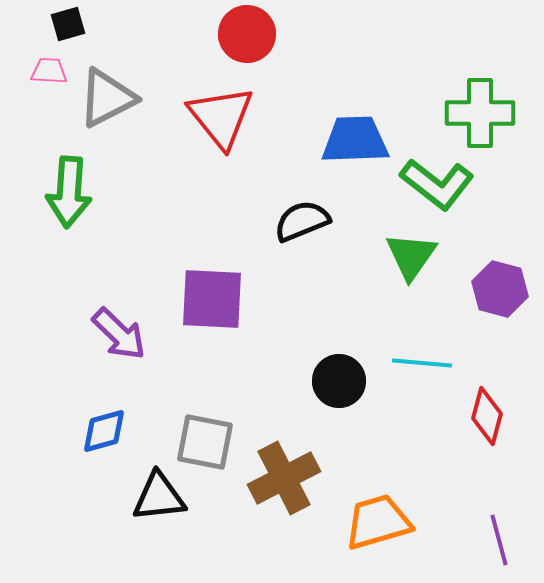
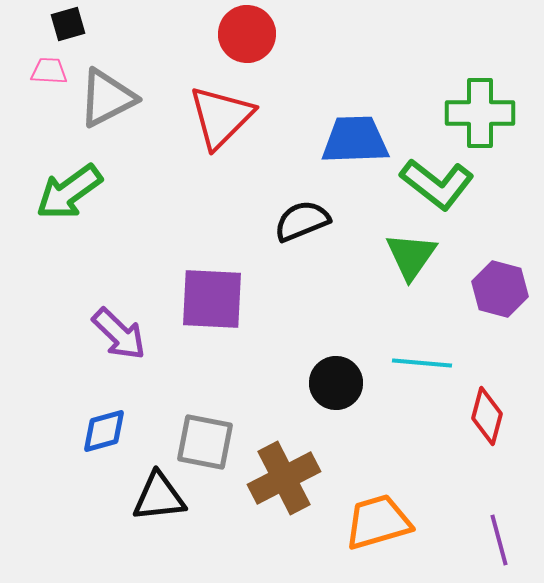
red triangle: rotated 24 degrees clockwise
green arrow: rotated 50 degrees clockwise
black circle: moved 3 px left, 2 px down
